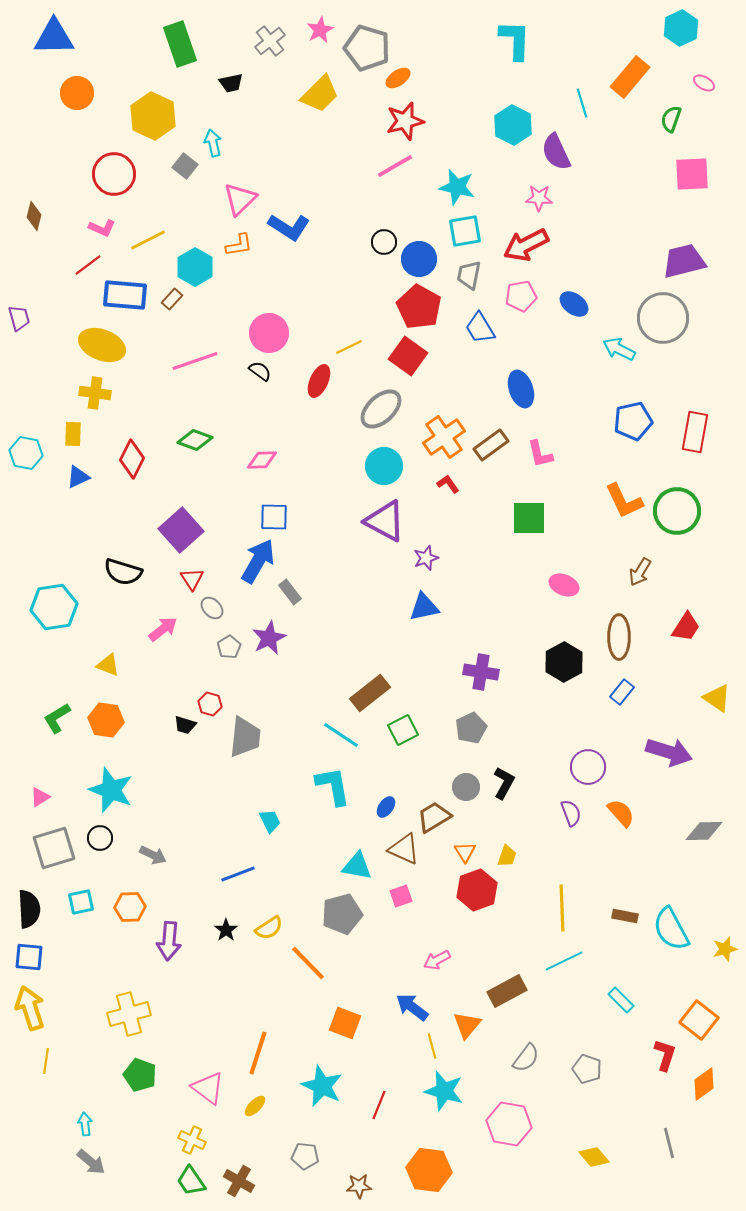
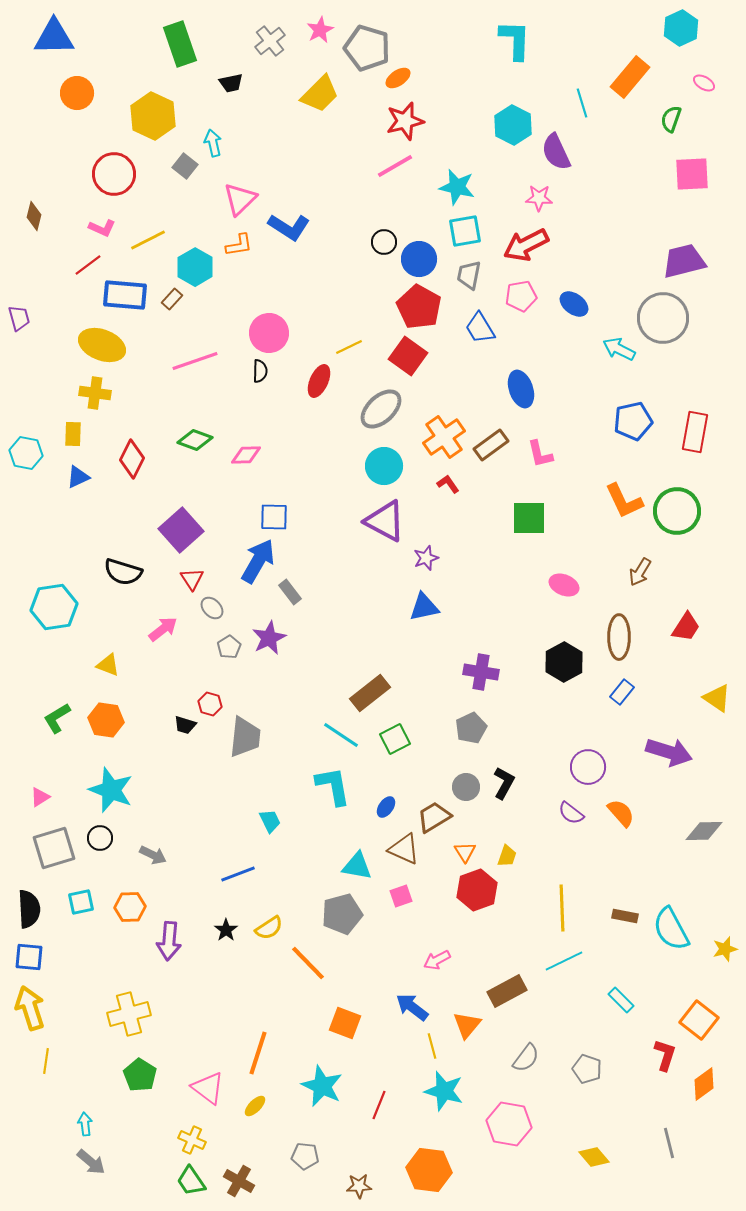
black semicircle at (260, 371): rotated 55 degrees clockwise
pink diamond at (262, 460): moved 16 px left, 5 px up
green square at (403, 730): moved 8 px left, 9 px down
purple semicircle at (571, 813): rotated 148 degrees clockwise
green pentagon at (140, 1075): rotated 12 degrees clockwise
